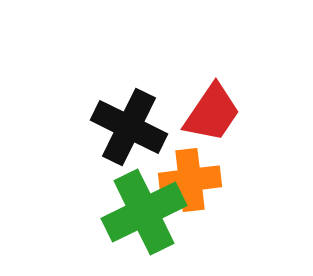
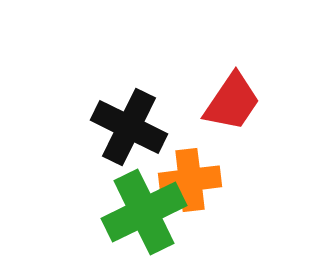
red trapezoid: moved 20 px right, 11 px up
